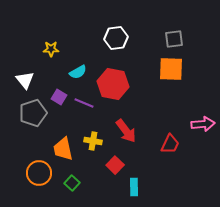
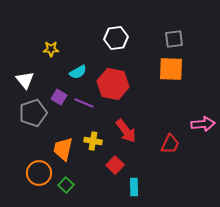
orange trapezoid: rotated 25 degrees clockwise
green square: moved 6 px left, 2 px down
